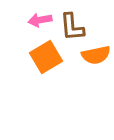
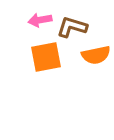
brown L-shape: rotated 112 degrees clockwise
orange square: rotated 20 degrees clockwise
